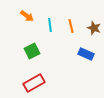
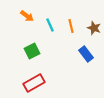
cyan line: rotated 16 degrees counterclockwise
blue rectangle: rotated 28 degrees clockwise
